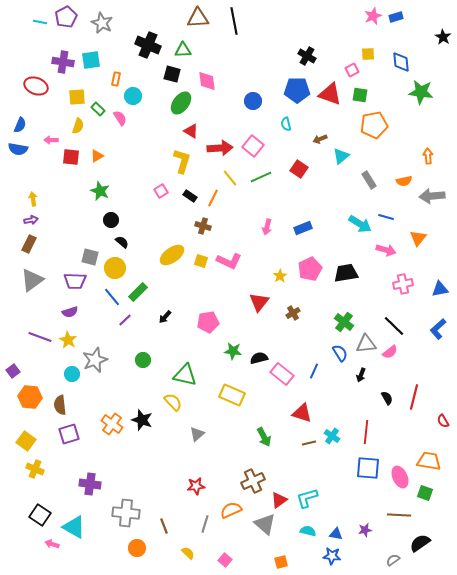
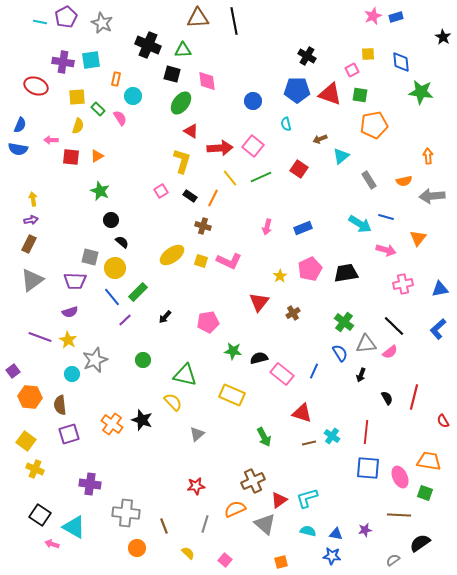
orange semicircle at (231, 510): moved 4 px right, 1 px up
